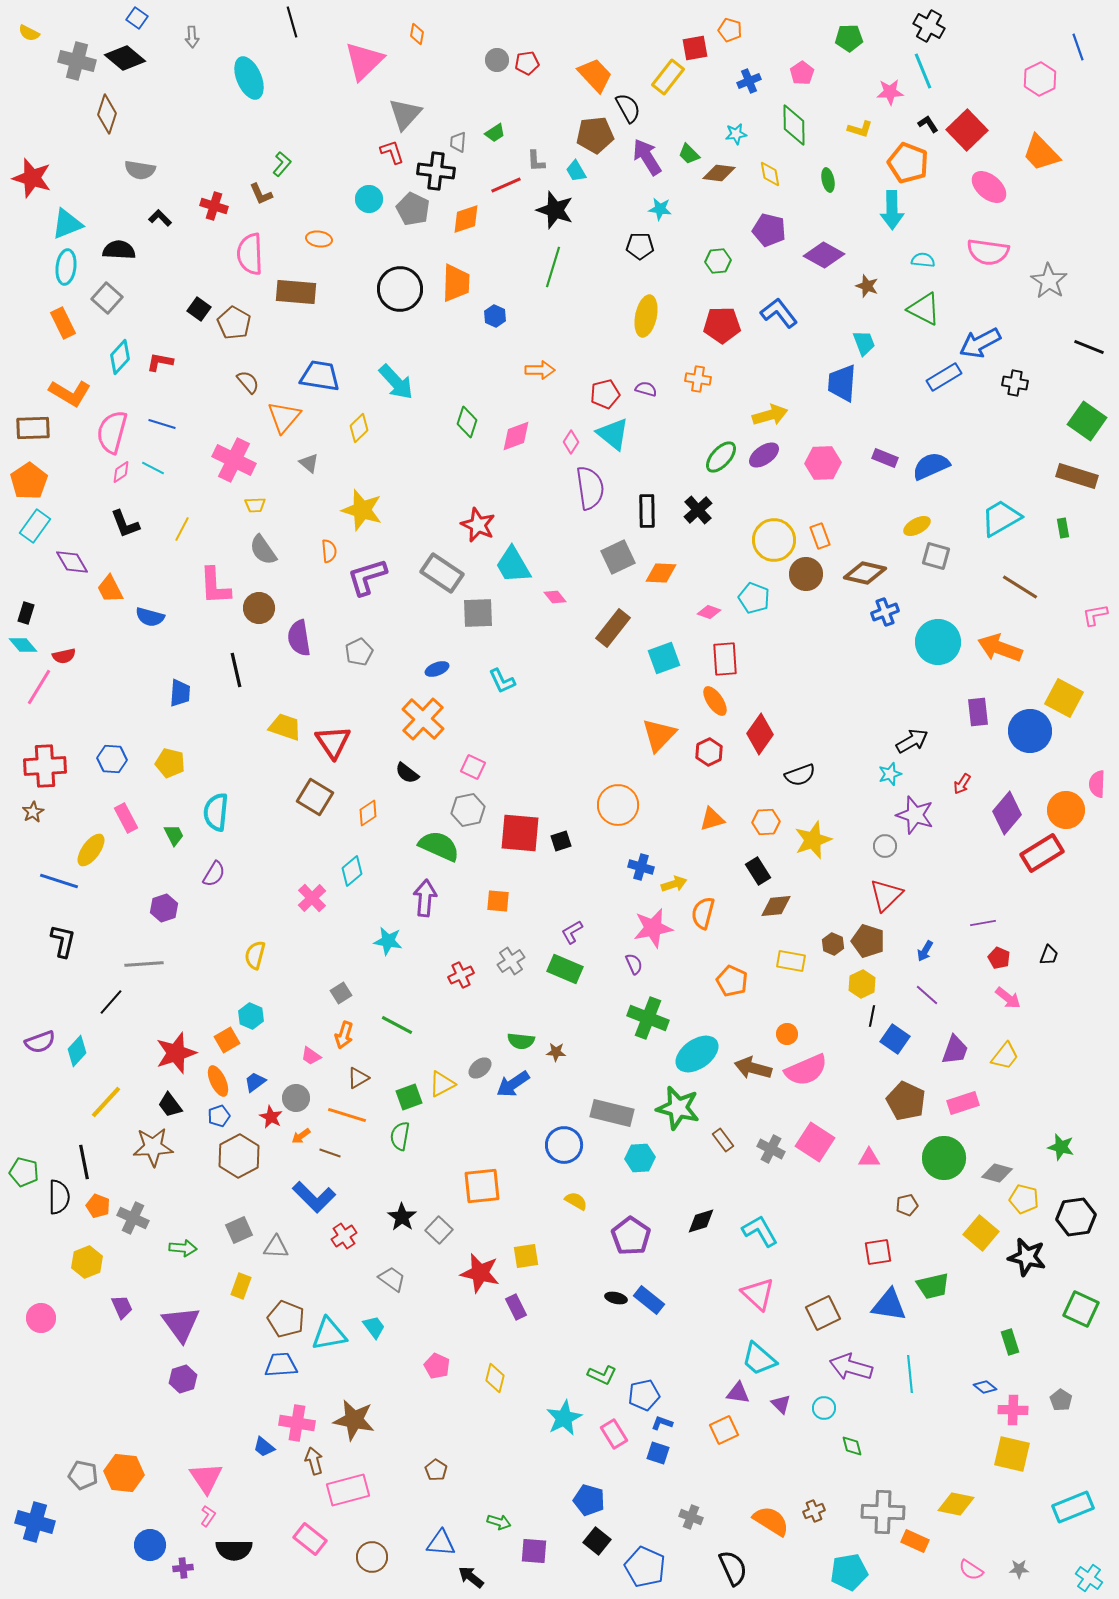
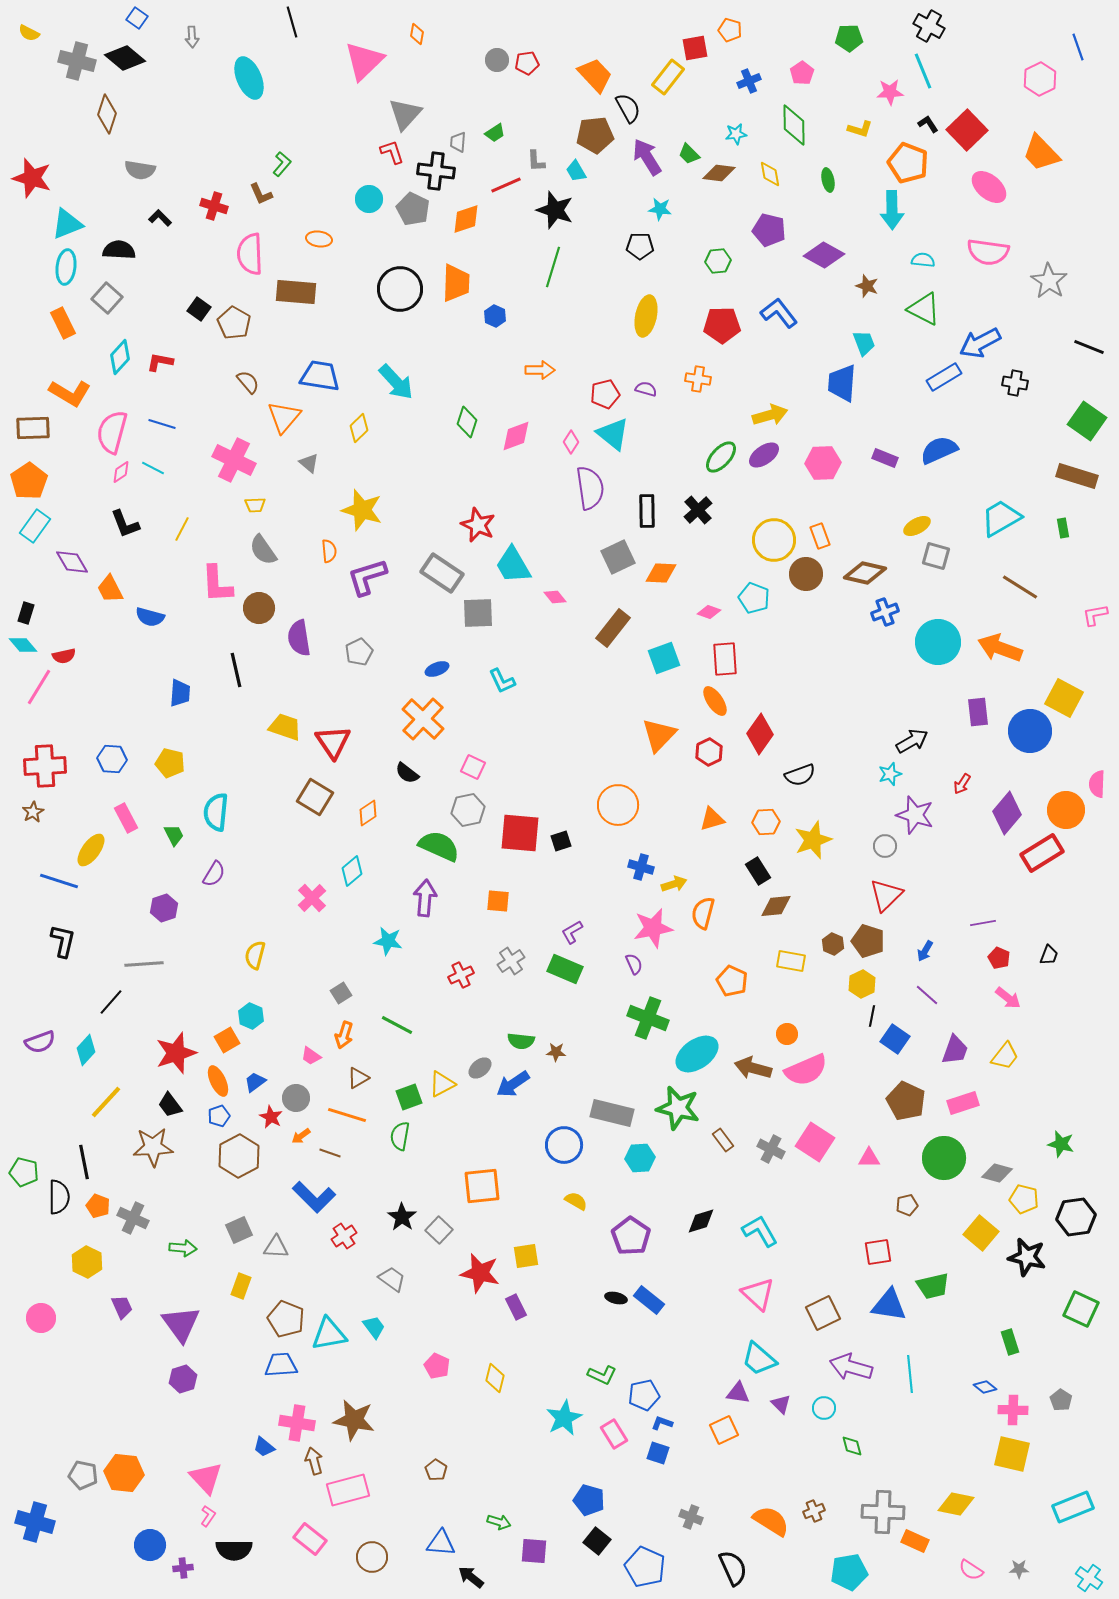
blue semicircle at (931, 466): moved 8 px right, 16 px up
pink L-shape at (215, 586): moved 2 px right, 2 px up
cyan diamond at (77, 1051): moved 9 px right, 1 px up
green star at (1061, 1147): moved 3 px up
yellow hexagon at (87, 1262): rotated 12 degrees counterclockwise
pink triangle at (206, 1478): rotated 9 degrees counterclockwise
